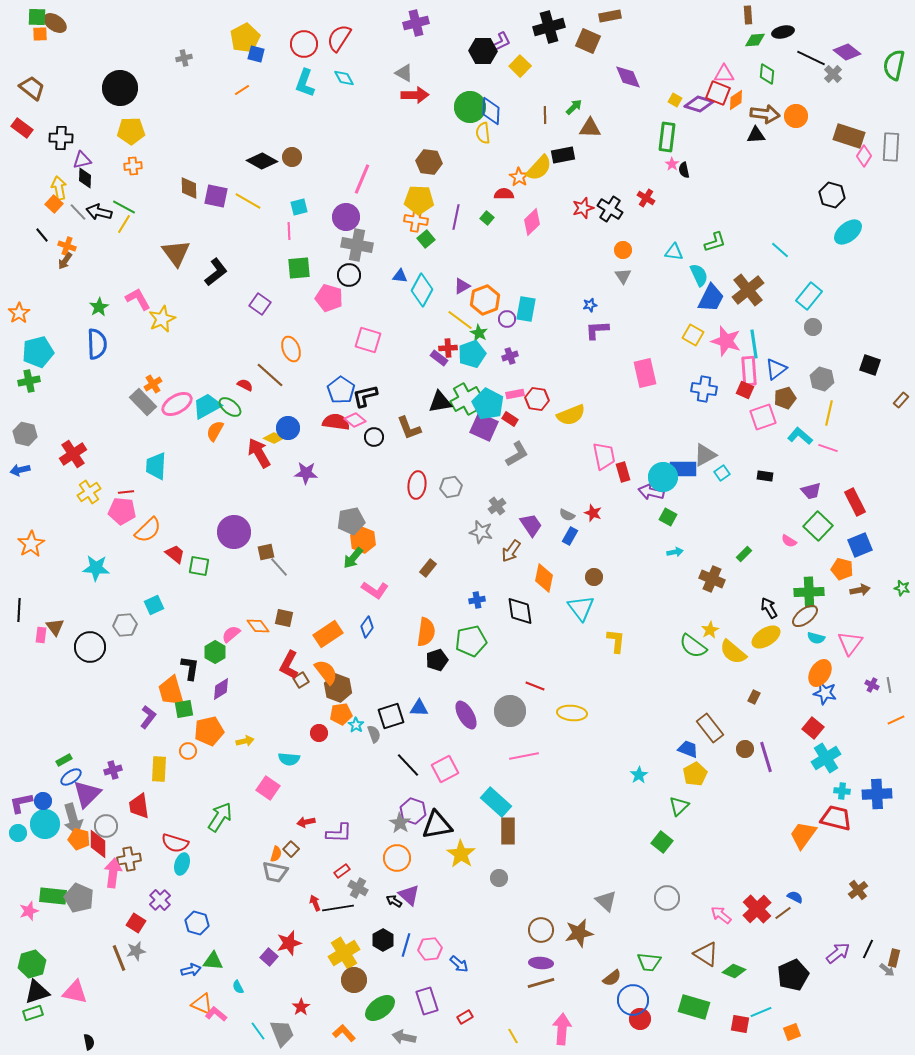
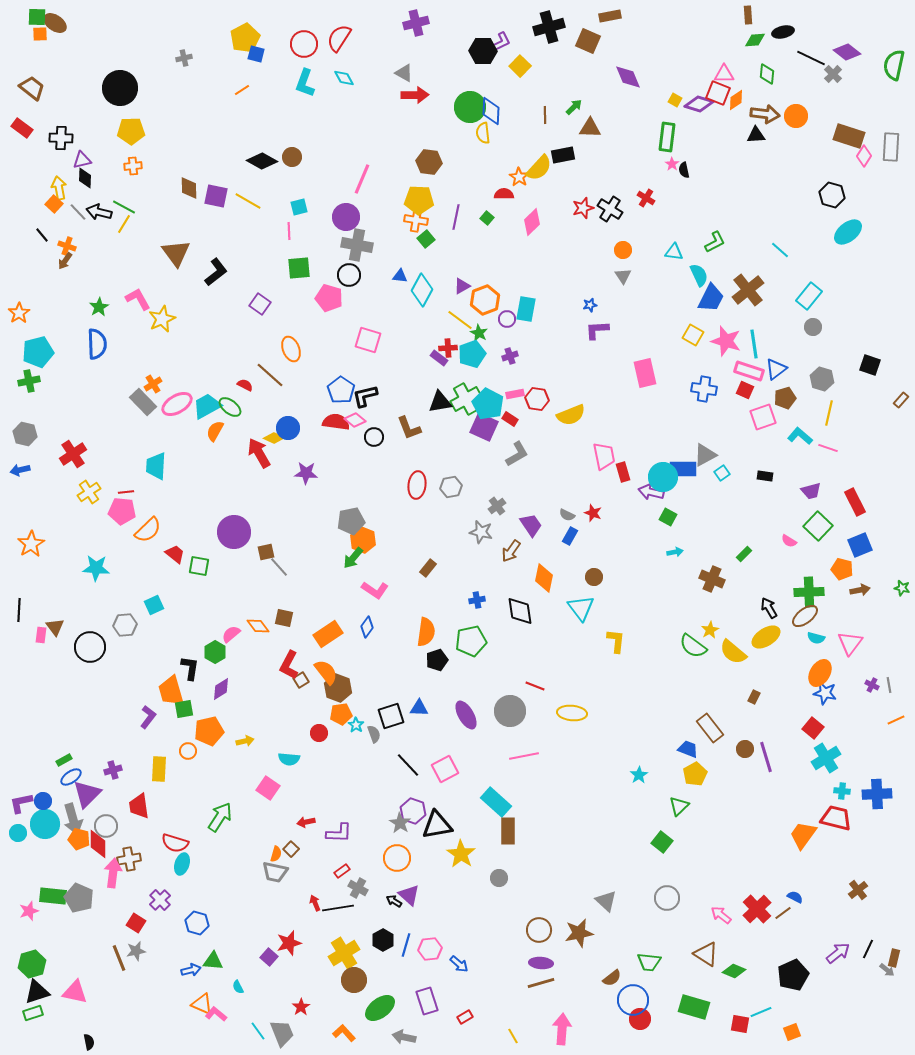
green L-shape at (715, 242): rotated 10 degrees counterclockwise
pink rectangle at (749, 371): rotated 68 degrees counterclockwise
brown circle at (541, 930): moved 2 px left
